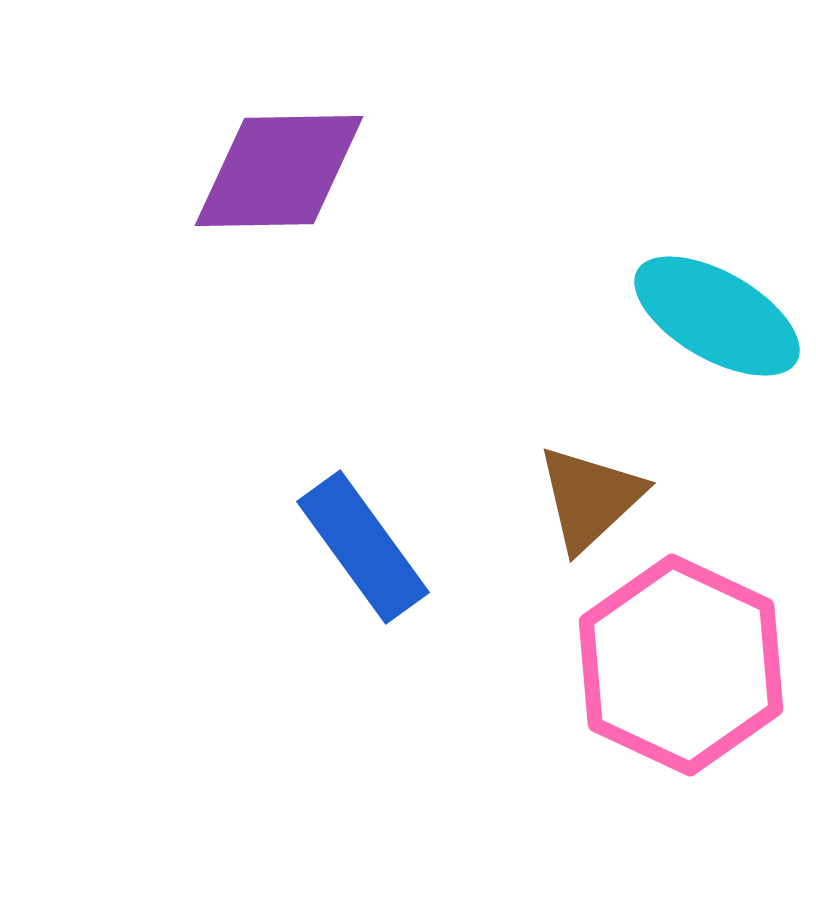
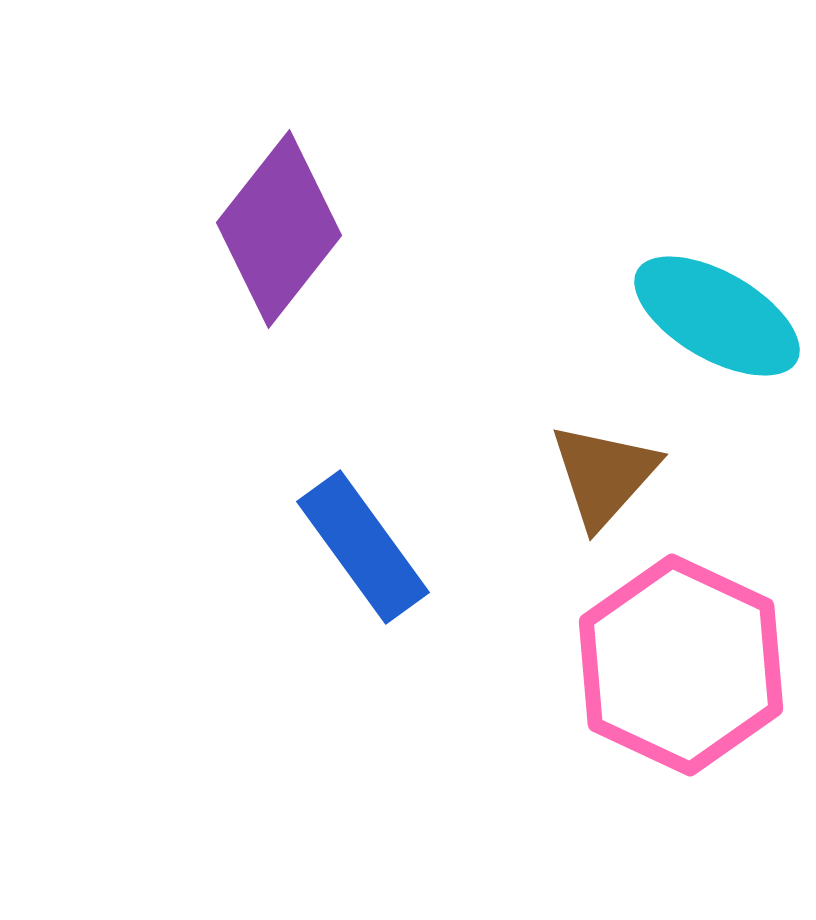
purple diamond: moved 58 px down; rotated 51 degrees counterclockwise
brown triangle: moved 14 px right, 23 px up; rotated 5 degrees counterclockwise
